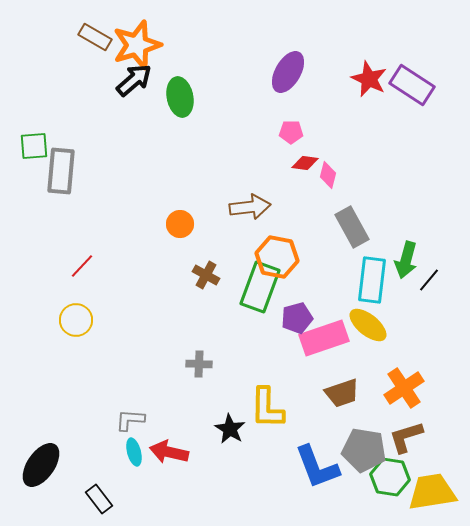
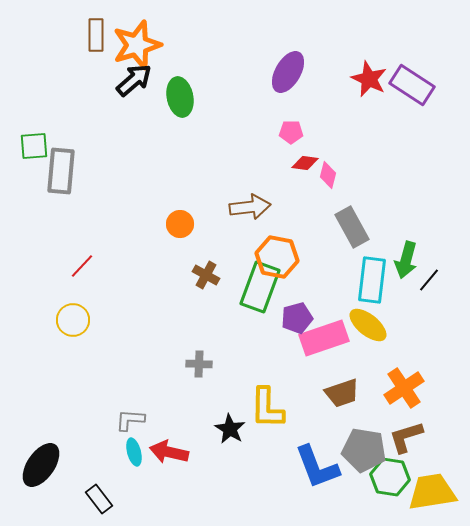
brown rectangle at (95, 37): moved 1 px right, 2 px up; rotated 60 degrees clockwise
yellow circle at (76, 320): moved 3 px left
